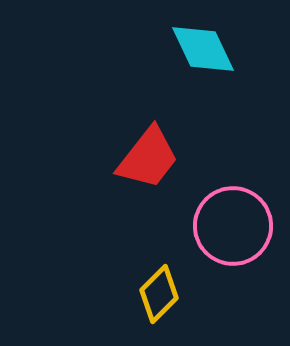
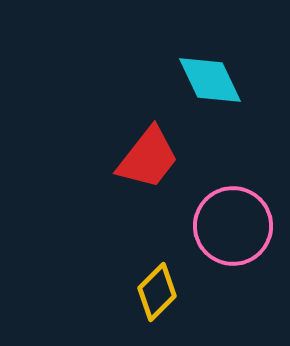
cyan diamond: moved 7 px right, 31 px down
yellow diamond: moved 2 px left, 2 px up
